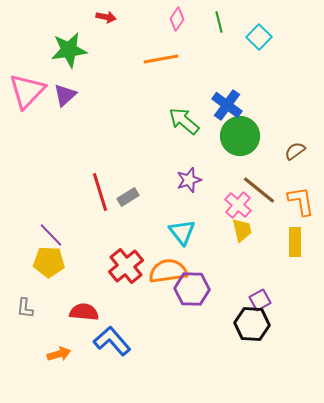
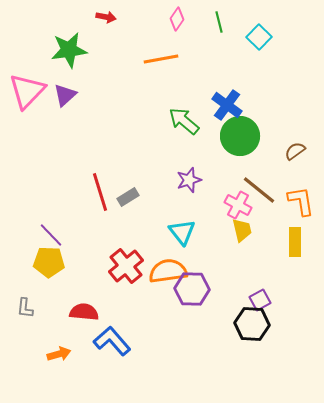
pink cross: rotated 12 degrees counterclockwise
